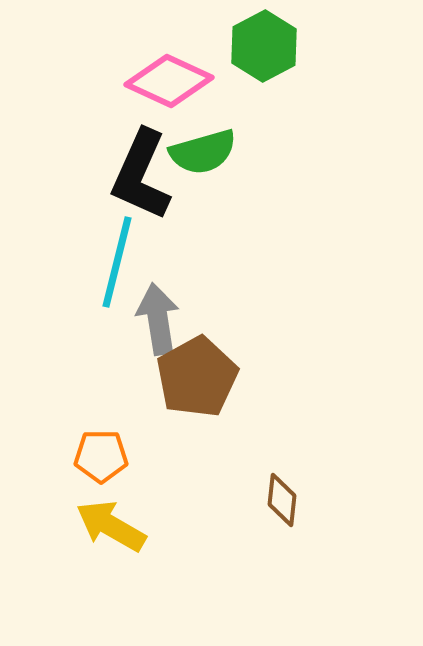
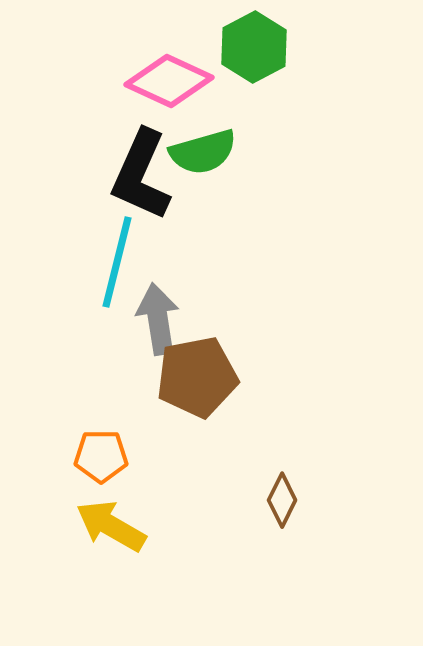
green hexagon: moved 10 px left, 1 px down
brown pentagon: rotated 18 degrees clockwise
brown diamond: rotated 20 degrees clockwise
